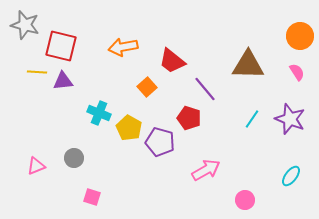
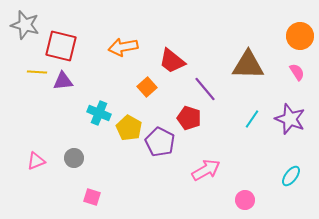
purple pentagon: rotated 12 degrees clockwise
pink triangle: moved 5 px up
